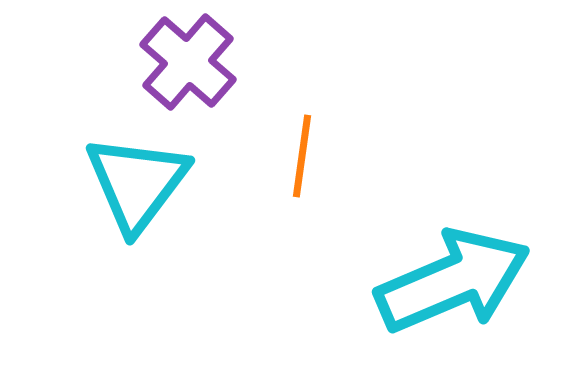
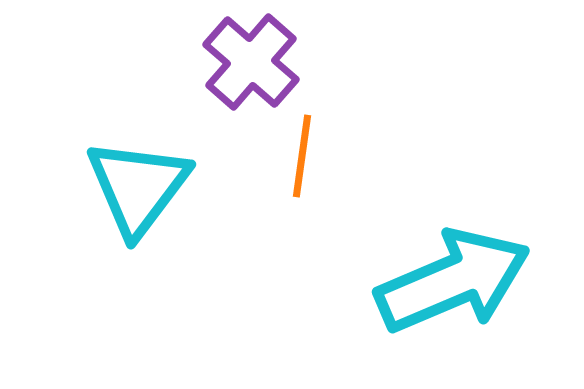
purple cross: moved 63 px right
cyan triangle: moved 1 px right, 4 px down
